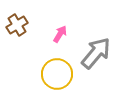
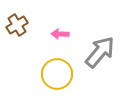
pink arrow: rotated 120 degrees counterclockwise
gray arrow: moved 4 px right, 1 px up
